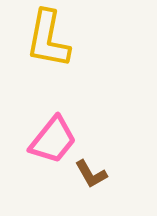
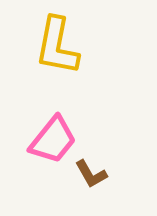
yellow L-shape: moved 9 px right, 7 px down
